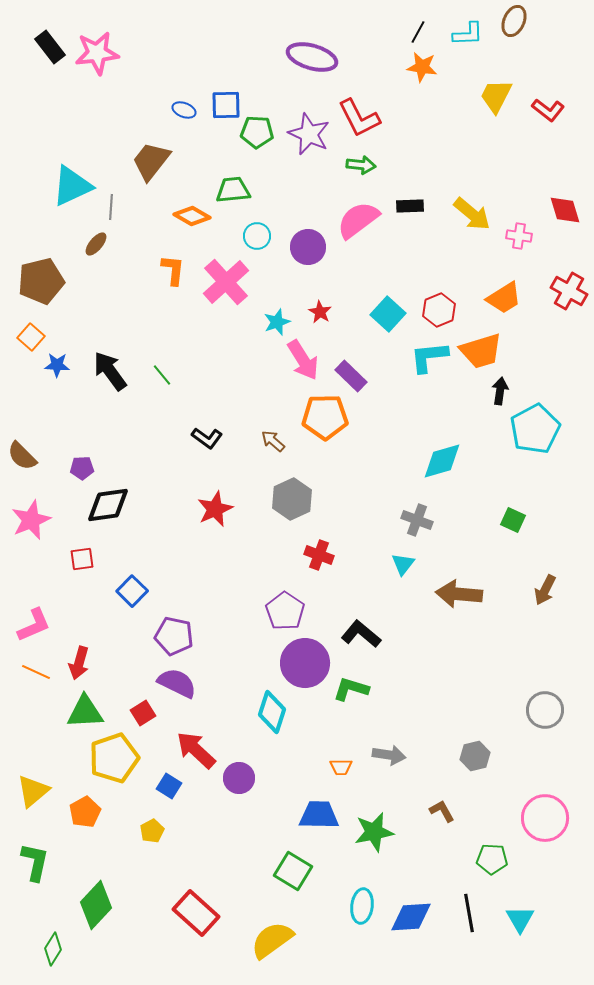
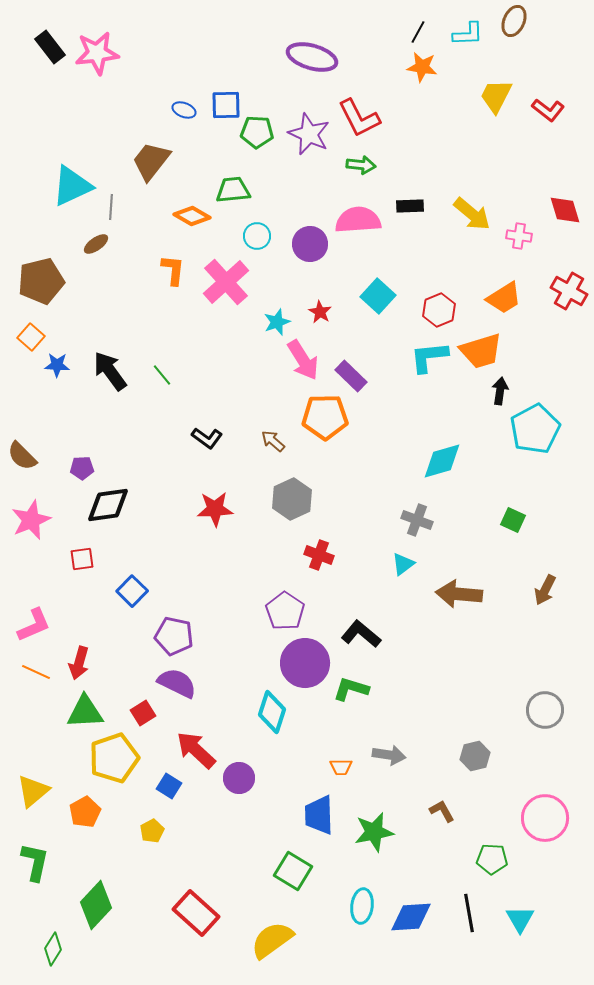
pink semicircle at (358, 220): rotated 33 degrees clockwise
brown ellipse at (96, 244): rotated 15 degrees clockwise
purple circle at (308, 247): moved 2 px right, 3 px up
cyan square at (388, 314): moved 10 px left, 18 px up
red star at (215, 509): rotated 21 degrees clockwise
cyan triangle at (403, 564): rotated 15 degrees clockwise
blue trapezoid at (319, 815): rotated 93 degrees counterclockwise
